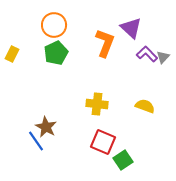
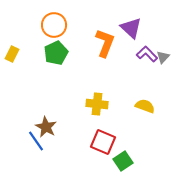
green square: moved 1 px down
